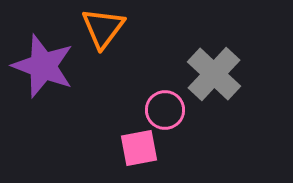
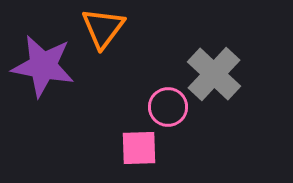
purple star: rotated 10 degrees counterclockwise
pink circle: moved 3 px right, 3 px up
pink square: rotated 9 degrees clockwise
